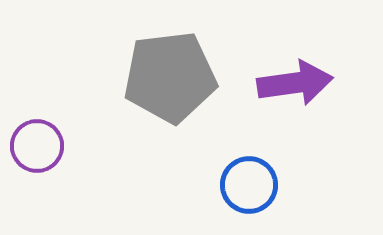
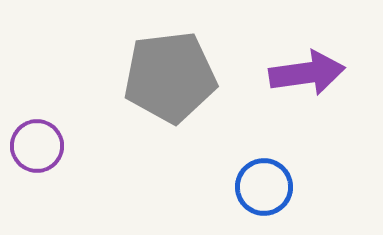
purple arrow: moved 12 px right, 10 px up
blue circle: moved 15 px right, 2 px down
